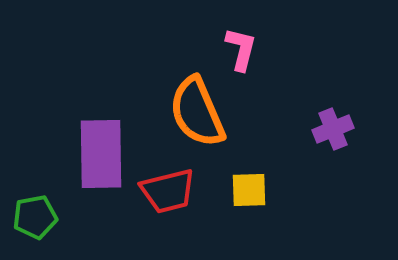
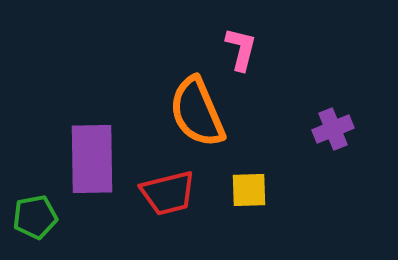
purple rectangle: moved 9 px left, 5 px down
red trapezoid: moved 2 px down
